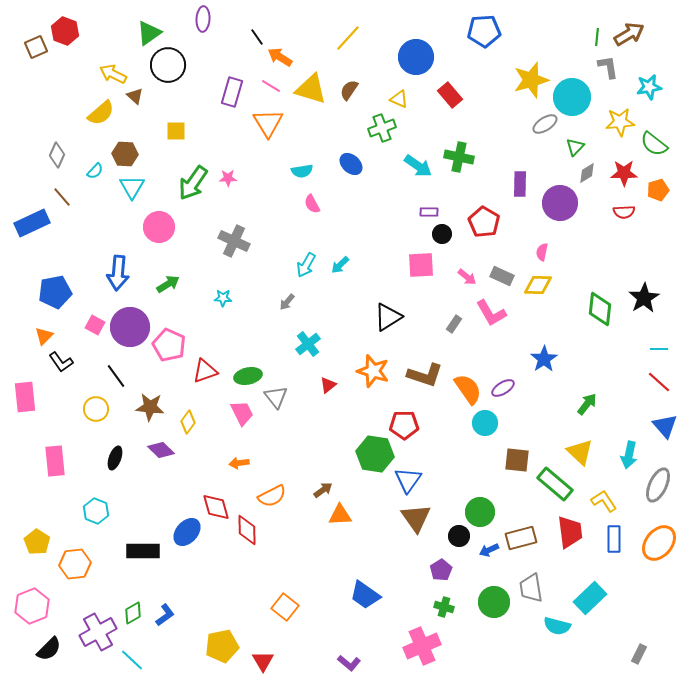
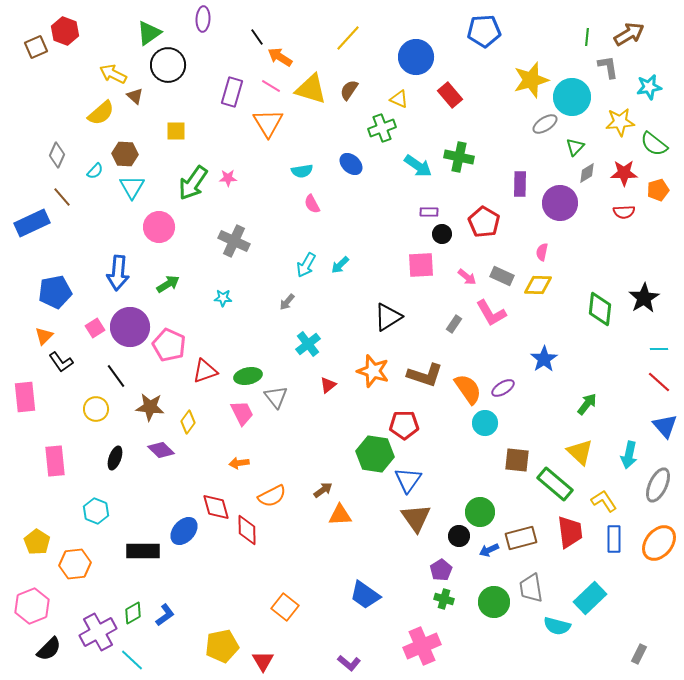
green line at (597, 37): moved 10 px left
pink square at (95, 325): moved 3 px down; rotated 30 degrees clockwise
blue ellipse at (187, 532): moved 3 px left, 1 px up
green cross at (444, 607): moved 8 px up
